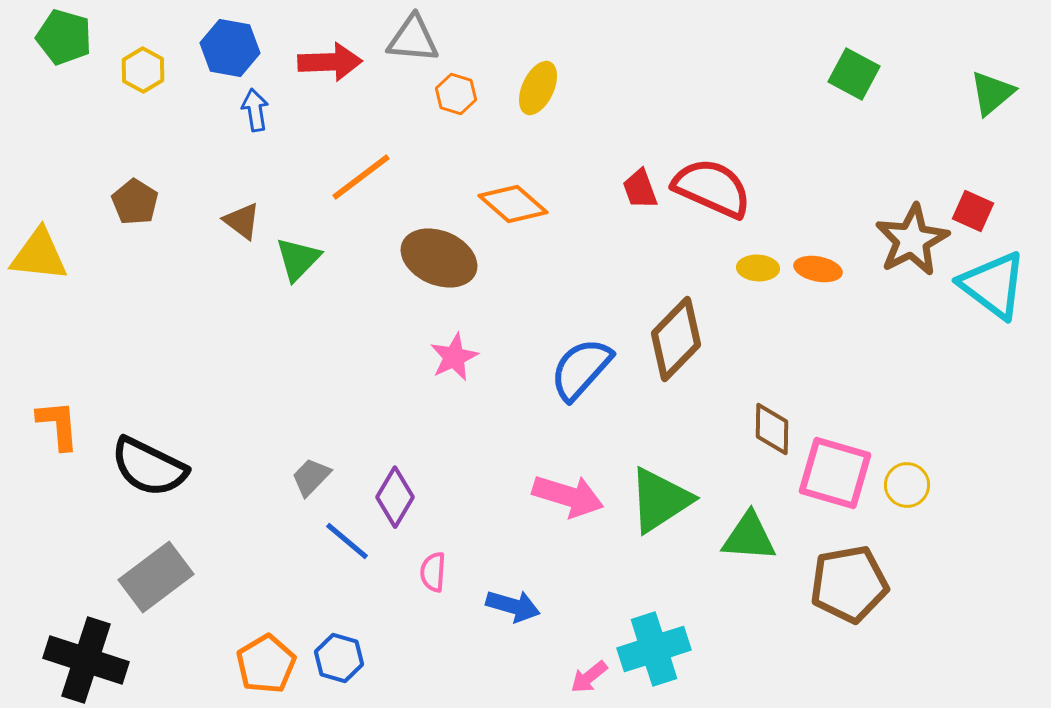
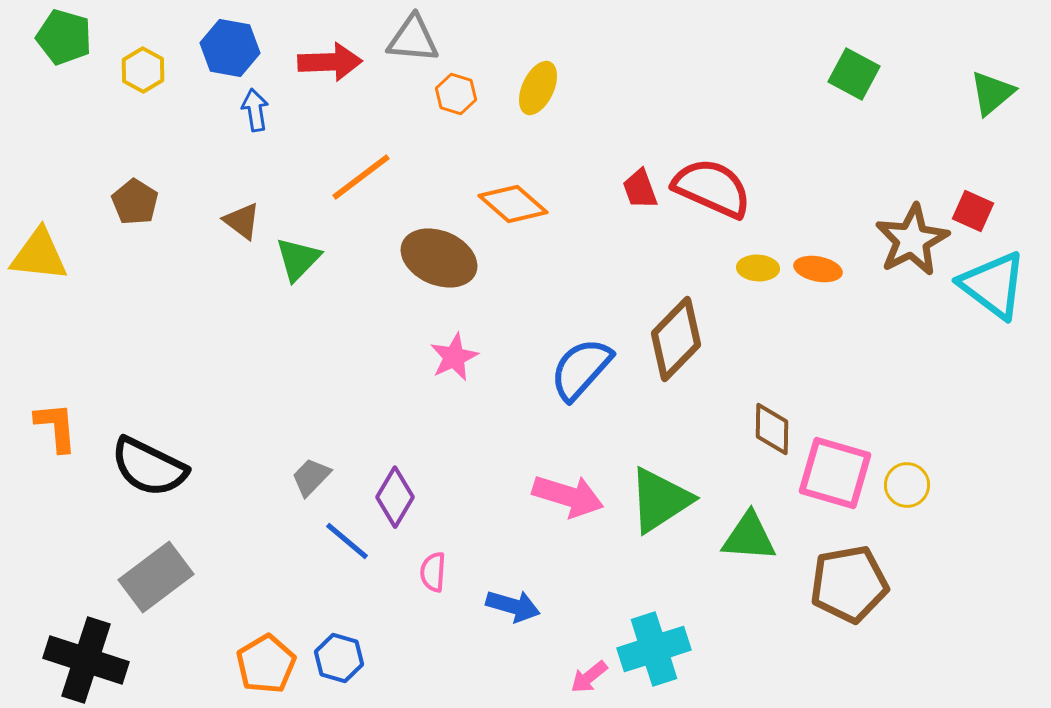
orange L-shape at (58, 425): moved 2 px left, 2 px down
